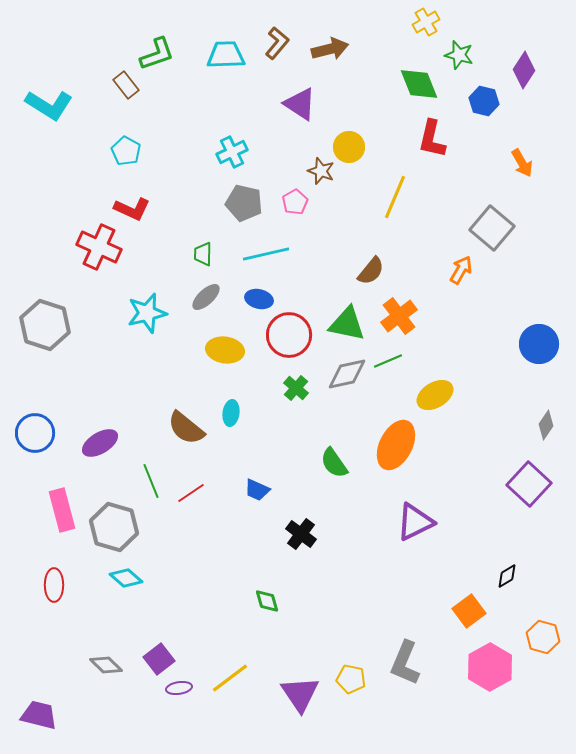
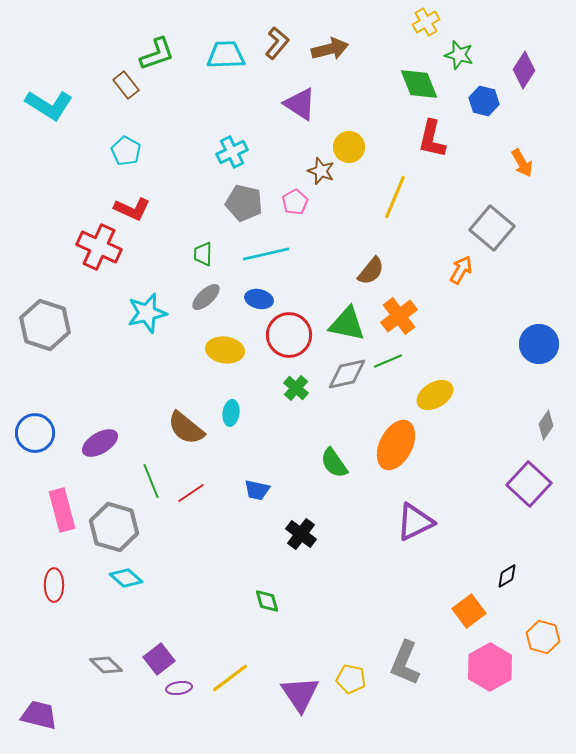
blue trapezoid at (257, 490): rotated 12 degrees counterclockwise
